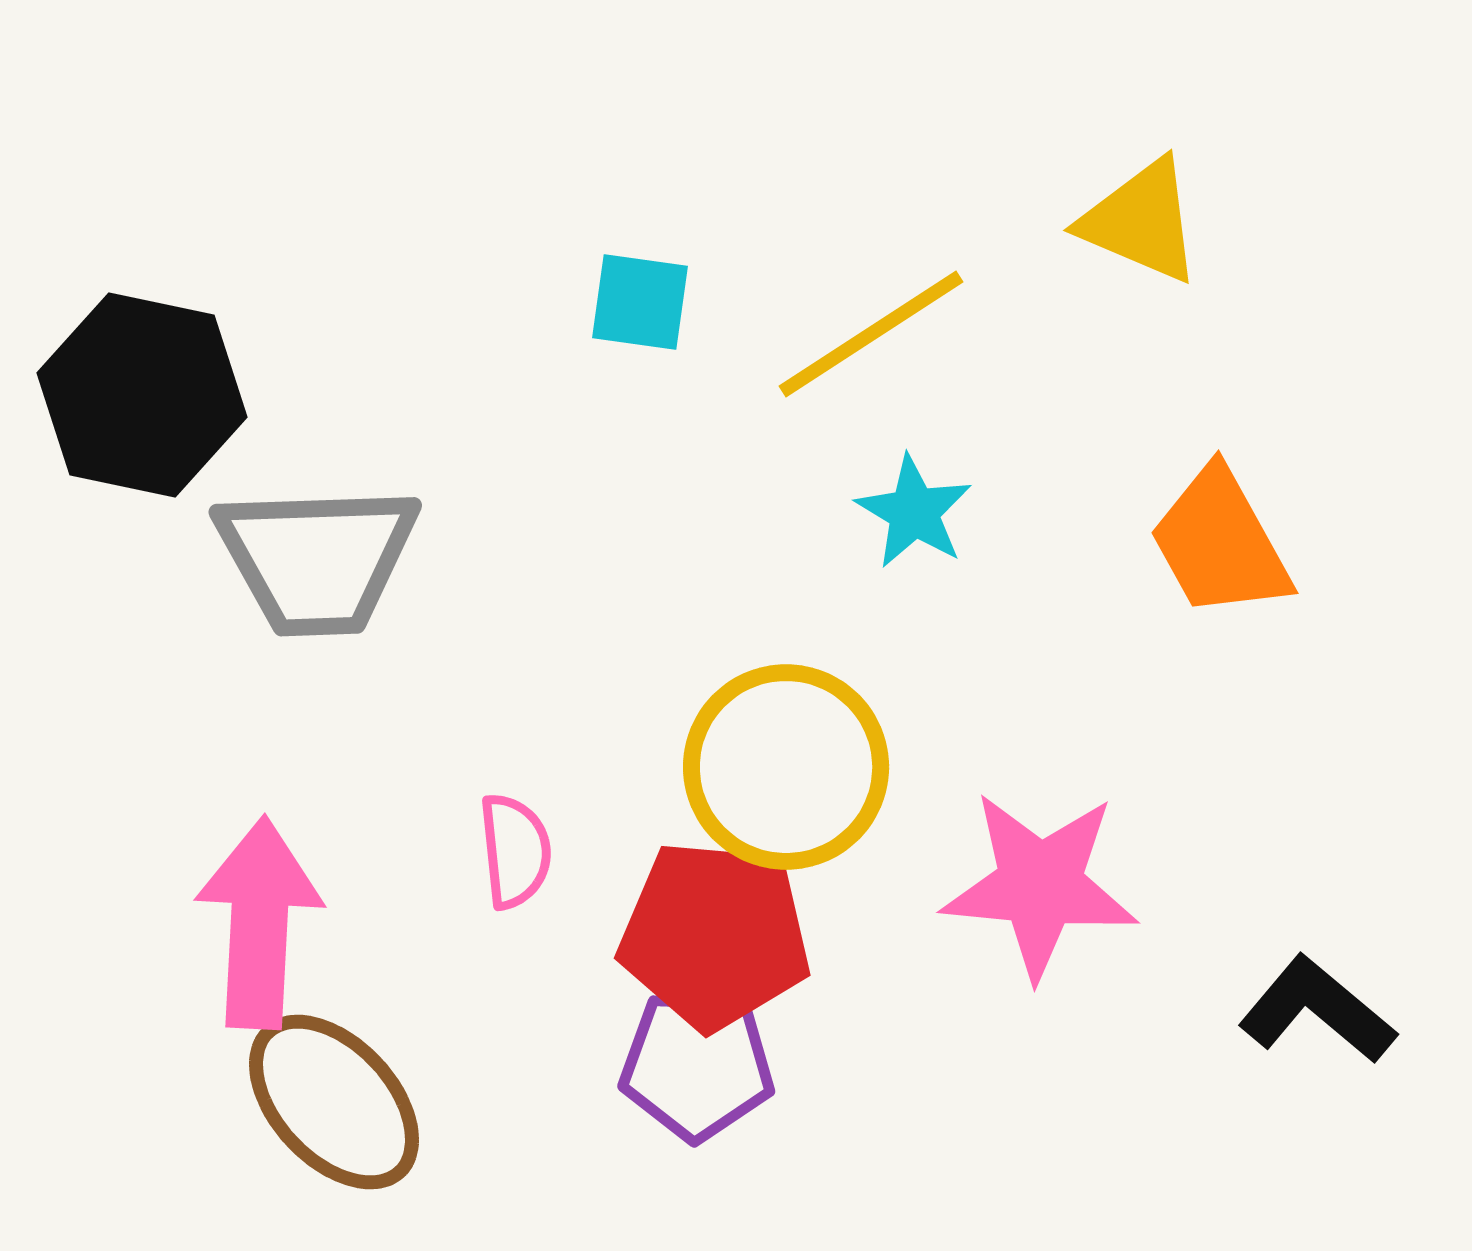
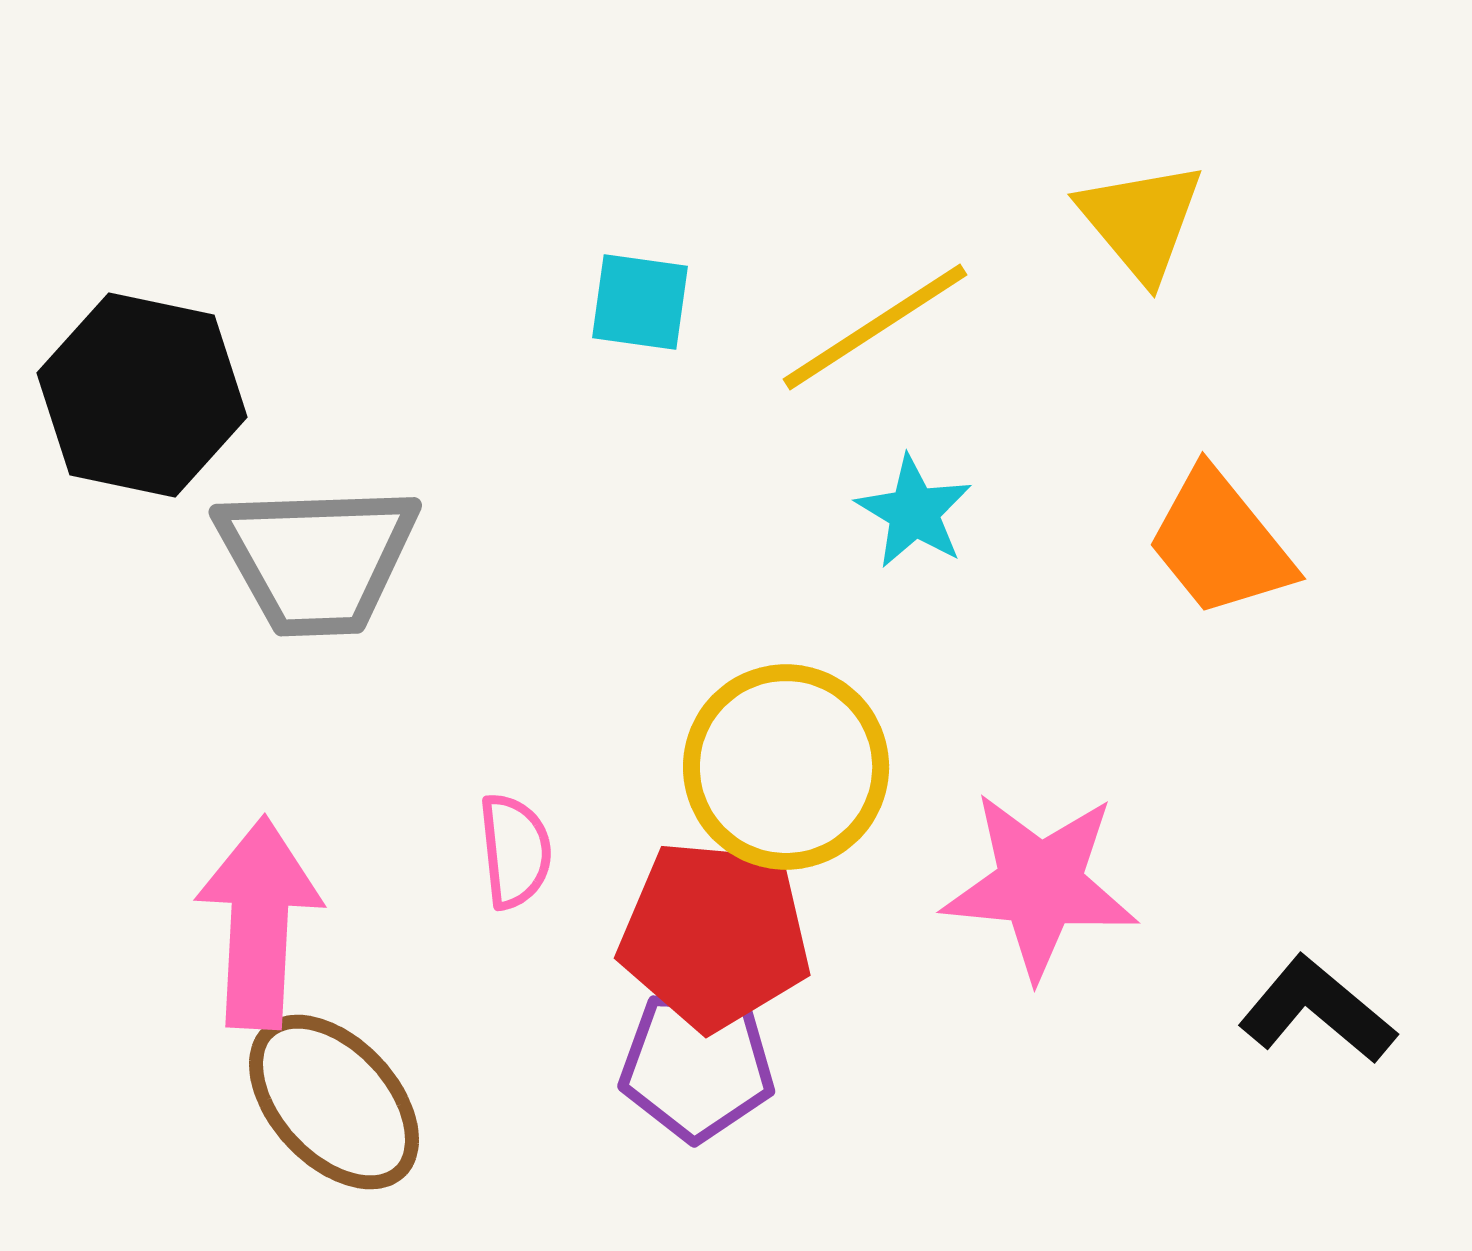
yellow triangle: rotated 27 degrees clockwise
yellow line: moved 4 px right, 7 px up
orange trapezoid: rotated 10 degrees counterclockwise
